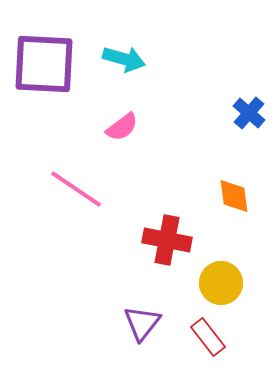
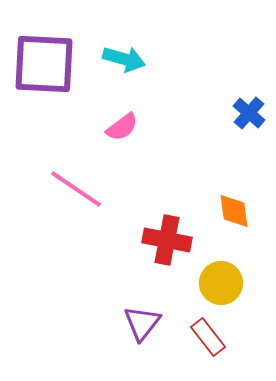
orange diamond: moved 15 px down
